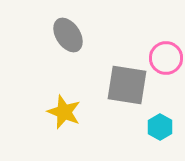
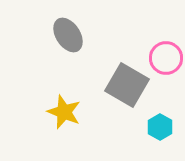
gray square: rotated 21 degrees clockwise
